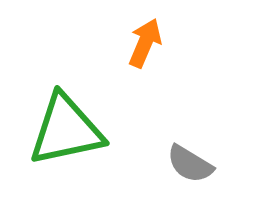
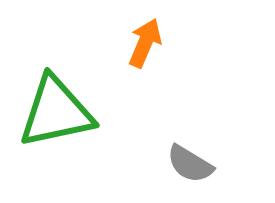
green triangle: moved 10 px left, 18 px up
